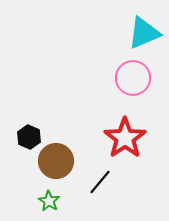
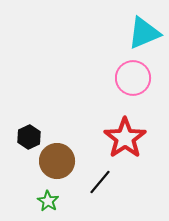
black hexagon: rotated 10 degrees clockwise
brown circle: moved 1 px right
green star: moved 1 px left
